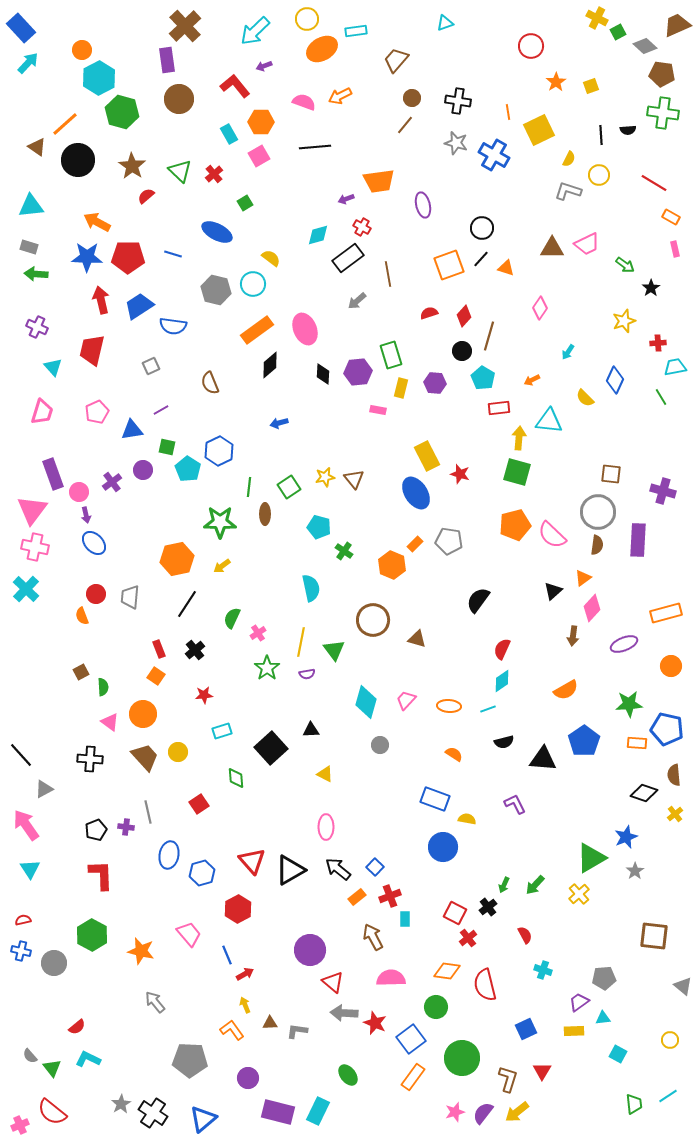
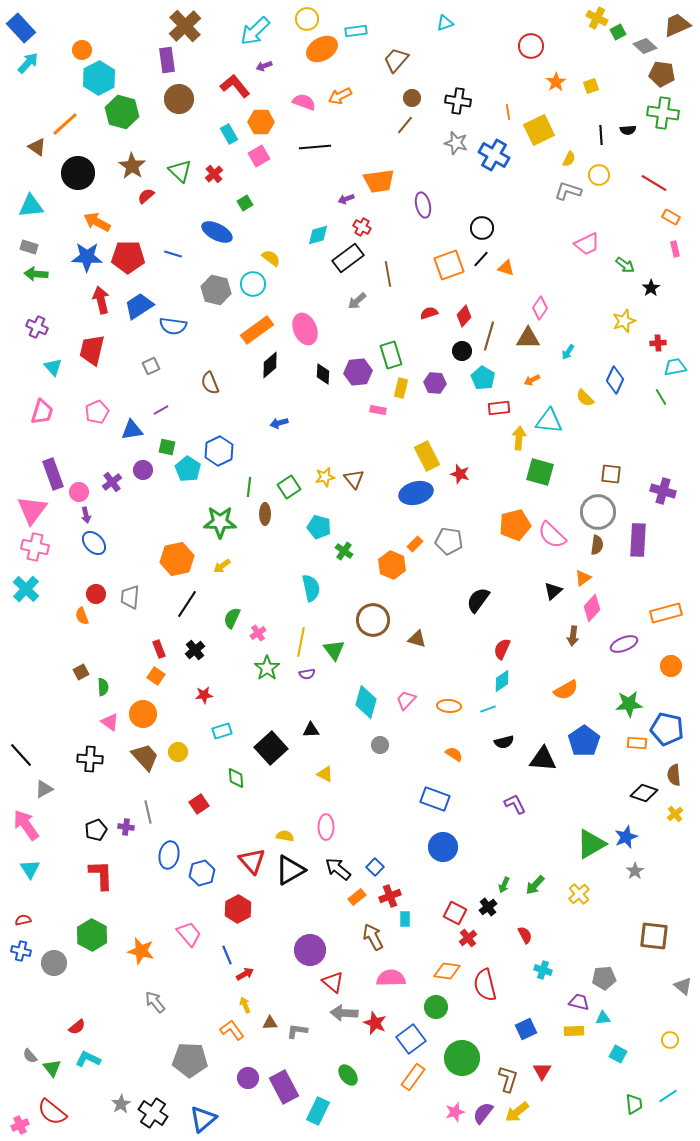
black circle at (78, 160): moved 13 px down
brown triangle at (552, 248): moved 24 px left, 90 px down
green square at (517, 472): moved 23 px right
blue ellipse at (416, 493): rotated 72 degrees counterclockwise
yellow semicircle at (467, 819): moved 182 px left, 17 px down
green triangle at (591, 858): moved 14 px up
purple trapezoid at (579, 1002): rotated 50 degrees clockwise
purple rectangle at (278, 1112): moved 6 px right, 25 px up; rotated 48 degrees clockwise
